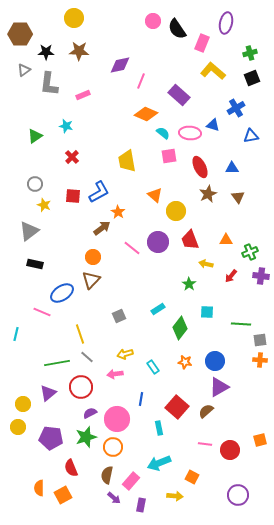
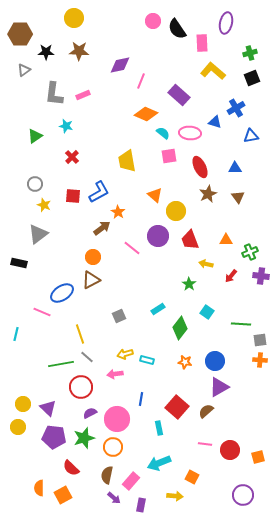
pink rectangle at (202, 43): rotated 24 degrees counterclockwise
gray L-shape at (49, 84): moved 5 px right, 10 px down
blue triangle at (213, 125): moved 2 px right, 3 px up
blue triangle at (232, 168): moved 3 px right
gray triangle at (29, 231): moved 9 px right, 3 px down
purple circle at (158, 242): moved 6 px up
black rectangle at (35, 264): moved 16 px left, 1 px up
brown triangle at (91, 280): rotated 18 degrees clockwise
cyan square at (207, 312): rotated 32 degrees clockwise
green line at (57, 363): moved 4 px right, 1 px down
cyan rectangle at (153, 367): moved 6 px left, 7 px up; rotated 40 degrees counterclockwise
purple triangle at (48, 393): moved 15 px down; rotated 36 degrees counterclockwise
green star at (86, 437): moved 2 px left, 1 px down
purple pentagon at (51, 438): moved 3 px right, 1 px up
orange square at (260, 440): moved 2 px left, 17 px down
red semicircle at (71, 468): rotated 24 degrees counterclockwise
purple circle at (238, 495): moved 5 px right
